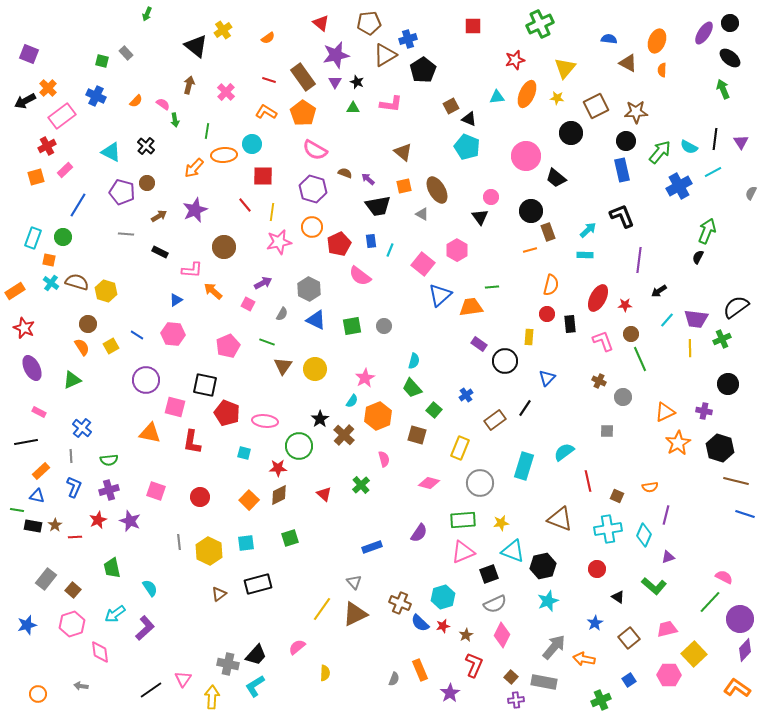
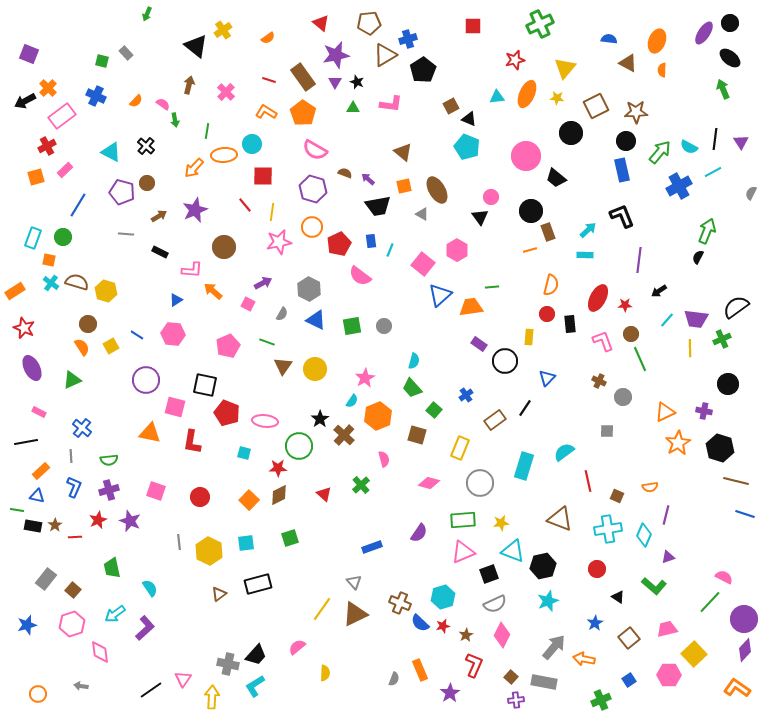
purple circle at (740, 619): moved 4 px right
